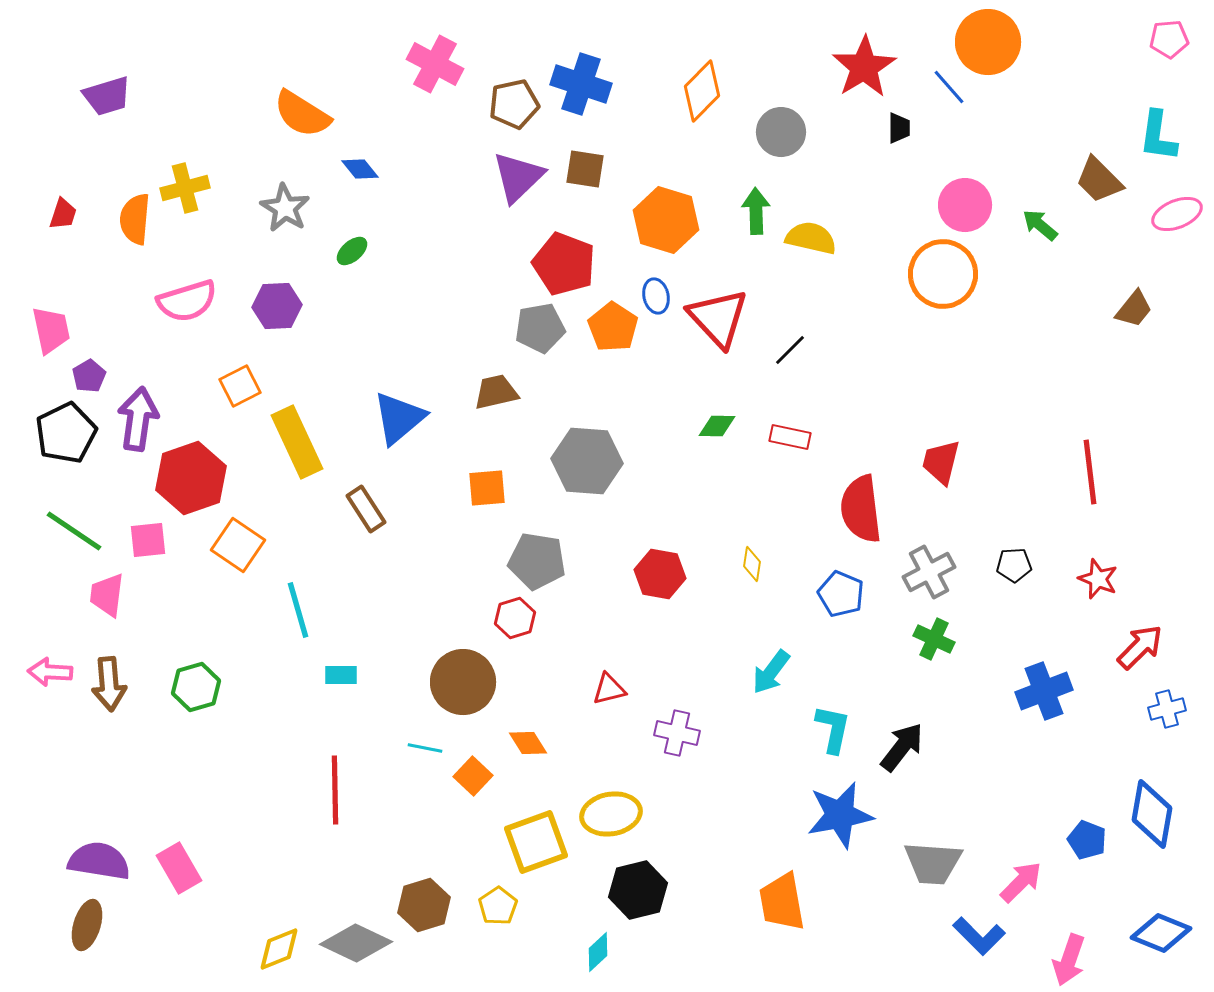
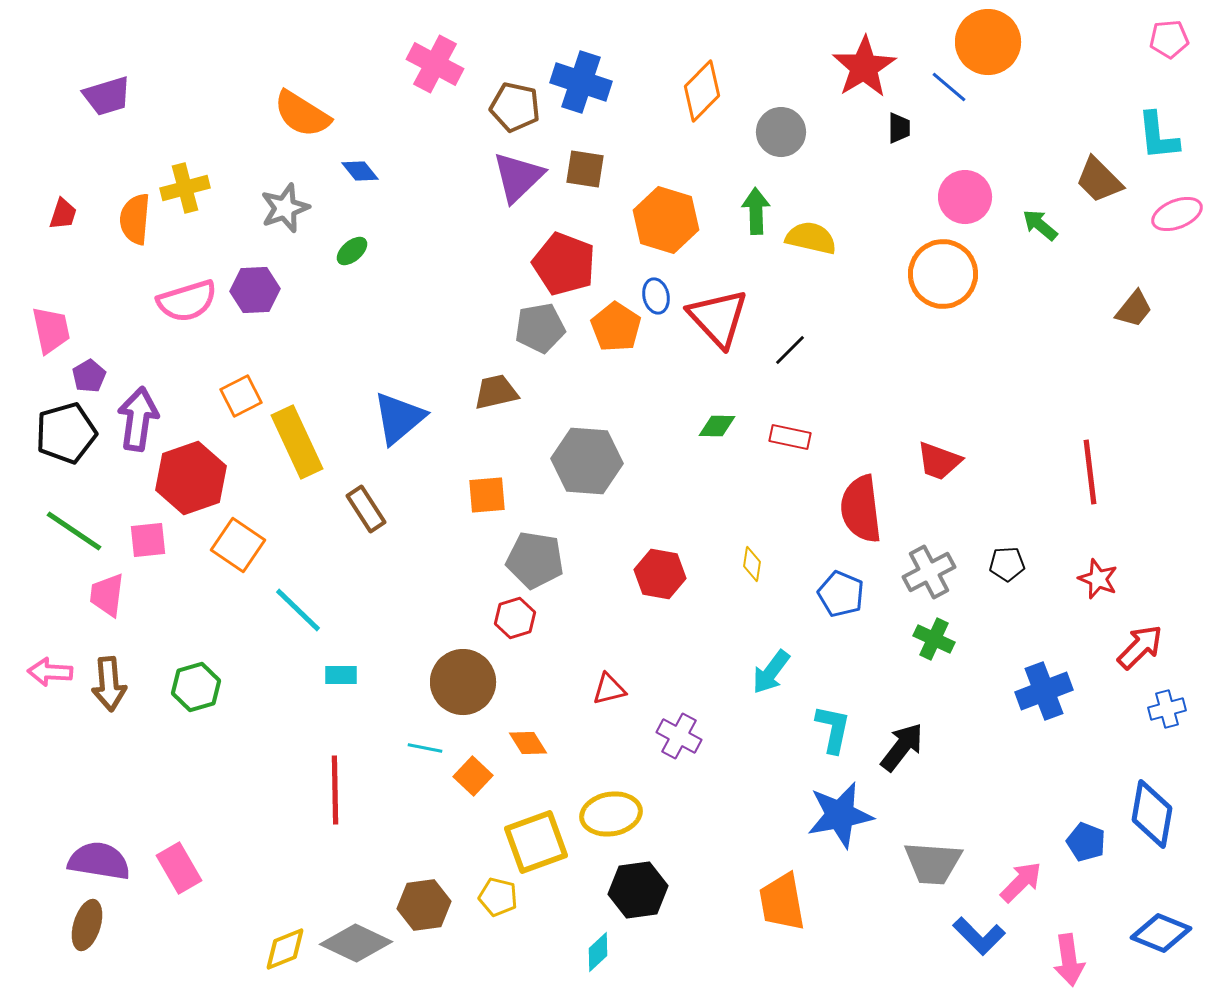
blue cross at (581, 84): moved 2 px up
blue line at (949, 87): rotated 9 degrees counterclockwise
brown pentagon at (514, 104): moved 1 px right, 3 px down; rotated 24 degrees clockwise
cyan L-shape at (1158, 136): rotated 14 degrees counterclockwise
blue diamond at (360, 169): moved 2 px down
pink circle at (965, 205): moved 8 px up
gray star at (285, 208): rotated 21 degrees clockwise
purple hexagon at (277, 306): moved 22 px left, 16 px up
orange pentagon at (613, 327): moved 3 px right
orange square at (240, 386): moved 1 px right, 10 px down
black pentagon at (66, 433): rotated 10 degrees clockwise
red trapezoid at (941, 462): moved 2 px left, 1 px up; rotated 84 degrees counterclockwise
orange square at (487, 488): moved 7 px down
gray pentagon at (537, 561): moved 2 px left, 1 px up
black pentagon at (1014, 565): moved 7 px left, 1 px up
cyan line at (298, 610): rotated 30 degrees counterclockwise
purple cross at (677, 733): moved 2 px right, 3 px down; rotated 15 degrees clockwise
blue pentagon at (1087, 840): moved 1 px left, 2 px down
black hexagon at (638, 890): rotated 6 degrees clockwise
brown hexagon at (424, 905): rotated 9 degrees clockwise
yellow pentagon at (498, 906): moved 9 px up; rotated 24 degrees counterclockwise
yellow diamond at (279, 949): moved 6 px right
pink arrow at (1069, 960): rotated 27 degrees counterclockwise
